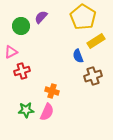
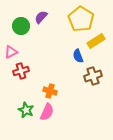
yellow pentagon: moved 2 px left, 2 px down
red cross: moved 1 px left
orange cross: moved 2 px left
green star: rotated 28 degrees clockwise
